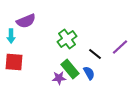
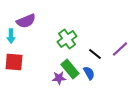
purple line: moved 2 px down
